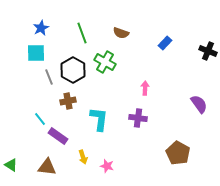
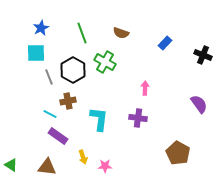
black cross: moved 5 px left, 4 px down
cyan line: moved 10 px right, 5 px up; rotated 24 degrees counterclockwise
pink star: moved 2 px left; rotated 16 degrees counterclockwise
